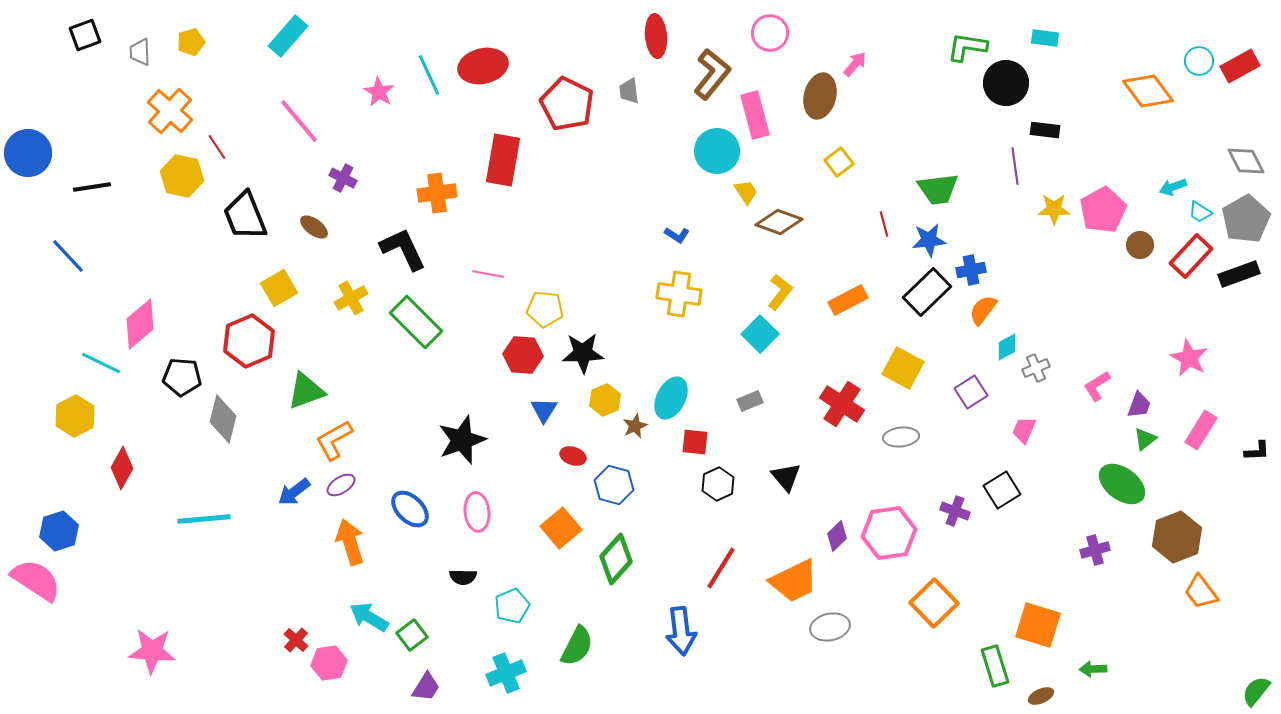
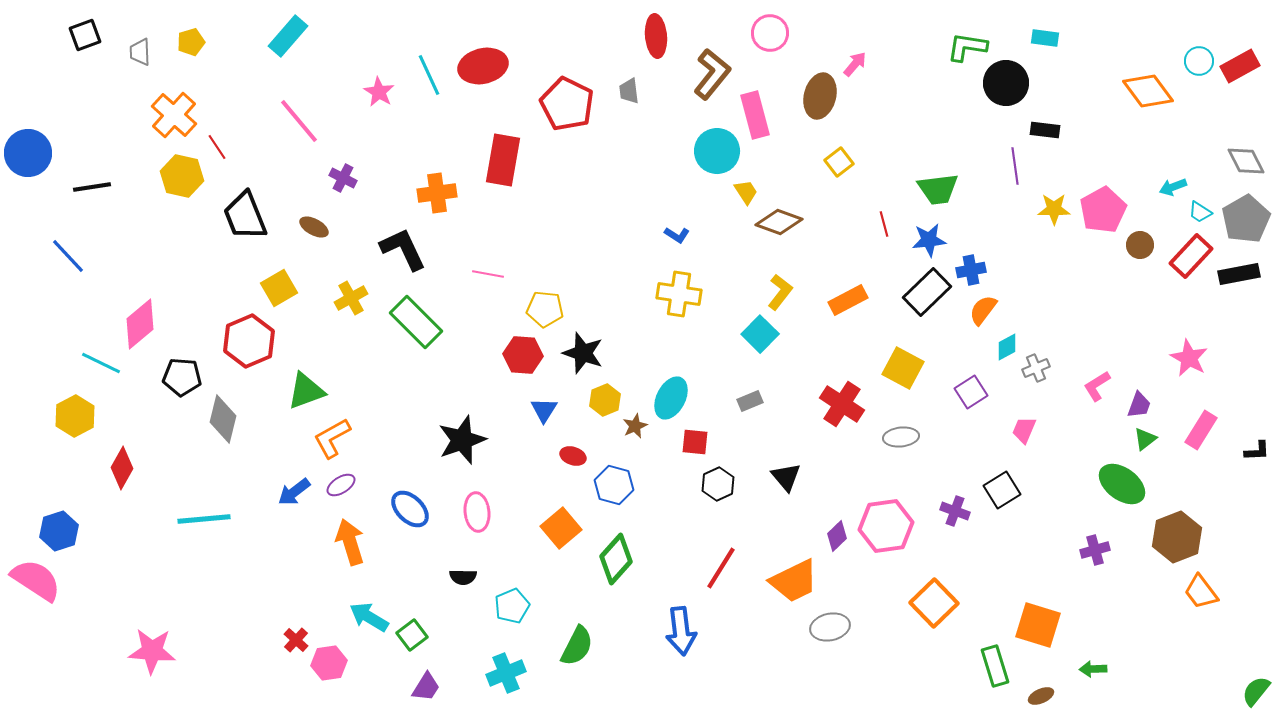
orange cross at (170, 111): moved 4 px right, 4 px down
brown ellipse at (314, 227): rotated 8 degrees counterclockwise
black rectangle at (1239, 274): rotated 9 degrees clockwise
black star at (583, 353): rotated 21 degrees clockwise
orange L-shape at (334, 440): moved 2 px left, 2 px up
pink hexagon at (889, 533): moved 3 px left, 7 px up
